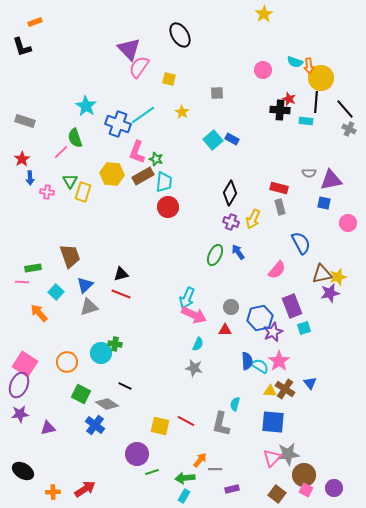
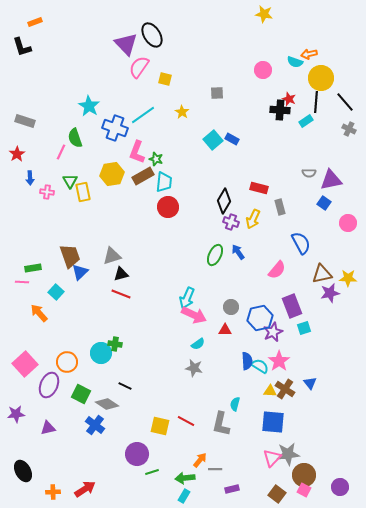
yellow star at (264, 14): rotated 30 degrees counterclockwise
black ellipse at (180, 35): moved 28 px left
purple triangle at (129, 49): moved 3 px left, 5 px up
orange arrow at (309, 66): moved 12 px up; rotated 84 degrees clockwise
yellow square at (169, 79): moved 4 px left
cyan star at (86, 106): moved 3 px right
black line at (345, 109): moved 7 px up
cyan rectangle at (306, 121): rotated 40 degrees counterclockwise
blue cross at (118, 124): moved 3 px left, 4 px down
pink line at (61, 152): rotated 21 degrees counterclockwise
red star at (22, 159): moved 5 px left, 5 px up
yellow hexagon at (112, 174): rotated 15 degrees counterclockwise
red rectangle at (279, 188): moved 20 px left
yellow rectangle at (83, 192): rotated 30 degrees counterclockwise
black diamond at (230, 193): moved 6 px left, 8 px down
blue square at (324, 203): rotated 24 degrees clockwise
yellow star at (338, 277): moved 10 px right, 1 px down; rotated 18 degrees clockwise
blue triangle at (85, 285): moved 5 px left, 13 px up
gray triangle at (89, 307): moved 23 px right, 51 px up
cyan semicircle at (198, 344): rotated 32 degrees clockwise
pink square at (25, 364): rotated 15 degrees clockwise
purple ellipse at (19, 385): moved 30 px right
purple star at (20, 414): moved 4 px left
black ellipse at (23, 471): rotated 30 degrees clockwise
purple circle at (334, 488): moved 6 px right, 1 px up
pink square at (306, 490): moved 2 px left
